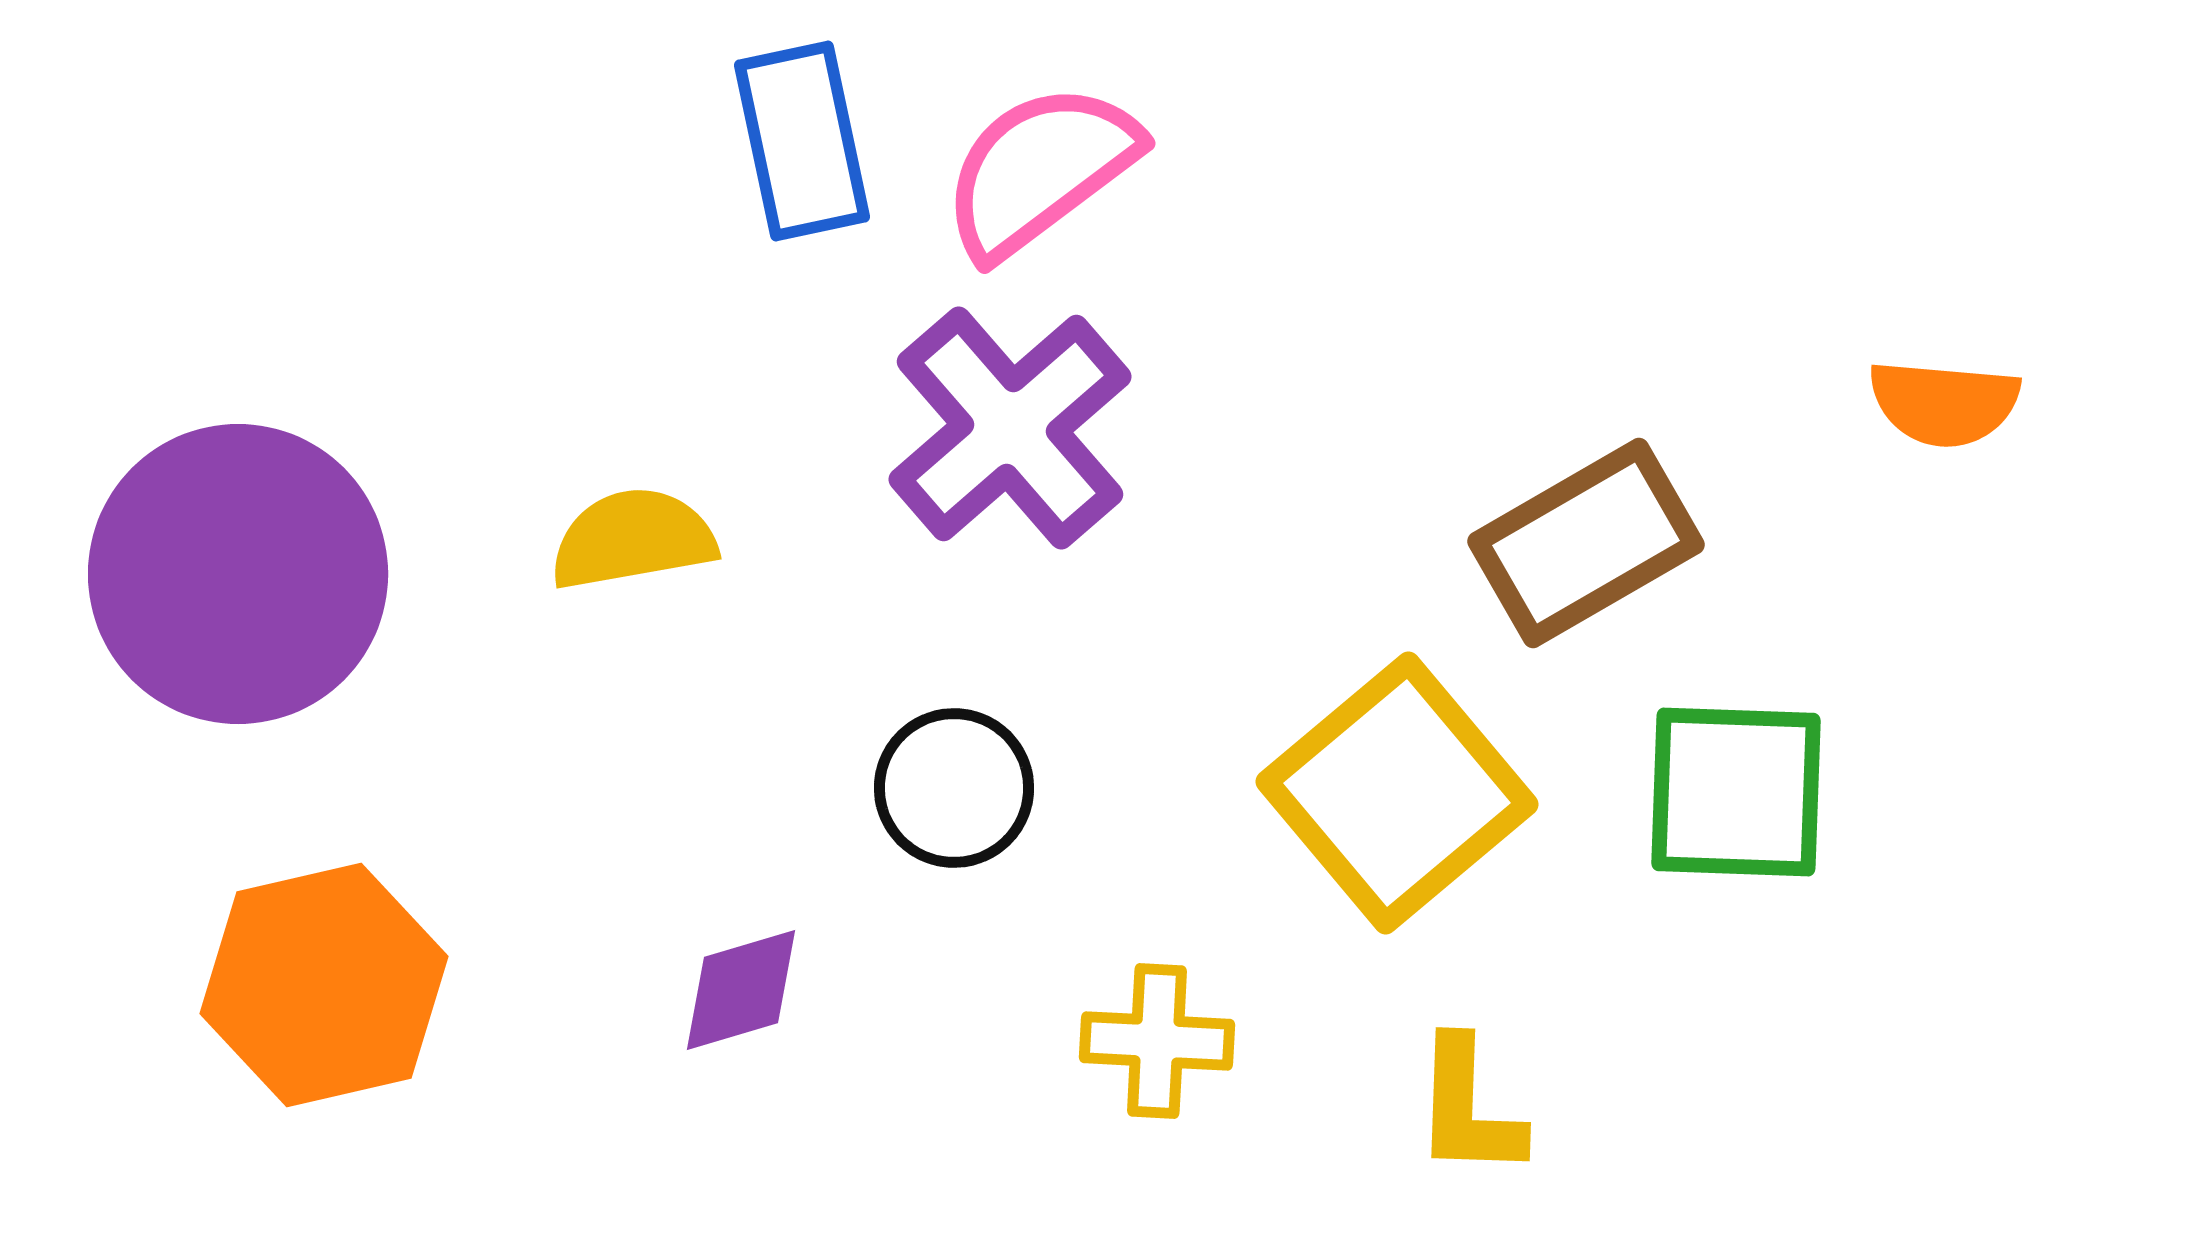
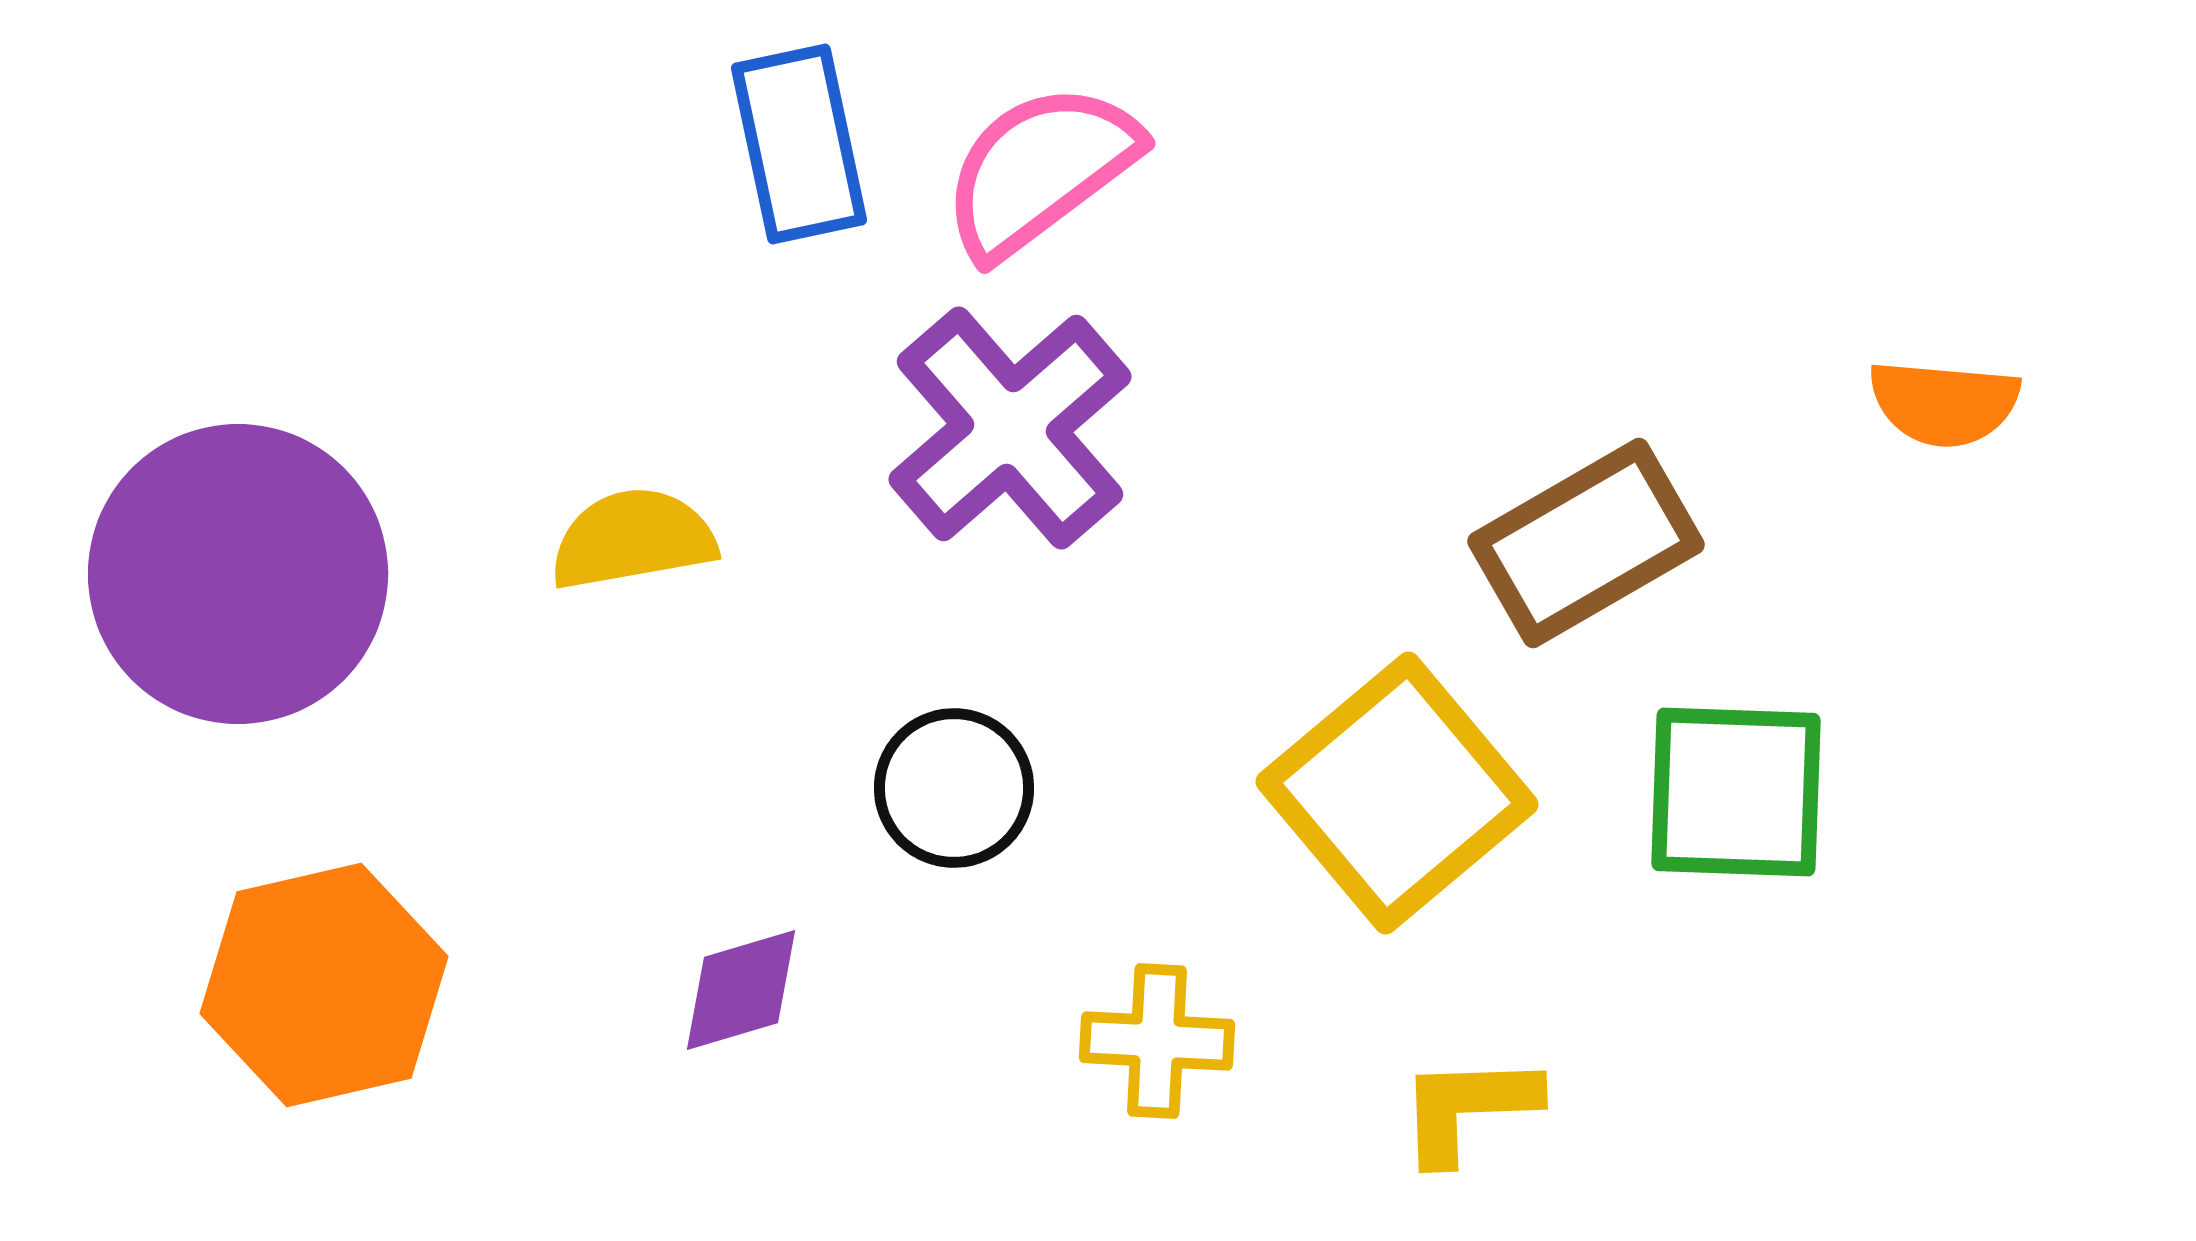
blue rectangle: moved 3 px left, 3 px down
yellow L-shape: rotated 86 degrees clockwise
